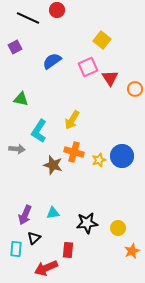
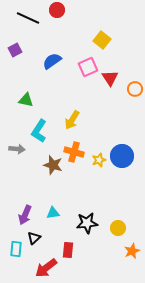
purple square: moved 3 px down
green triangle: moved 5 px right, 1 px down
red arrow: rotated 15 degrees counterclockwise
